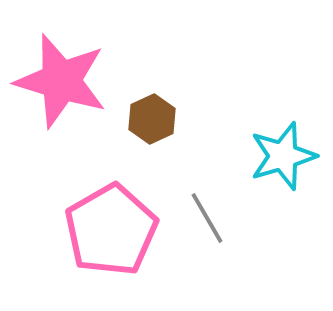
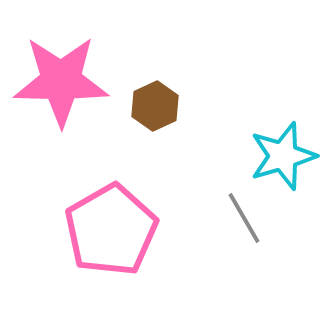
pink star: rotated 16 degrees counterclockwise
brown hexagon: moved 3 px right, 13 px up
gray line: moved 37 px right
